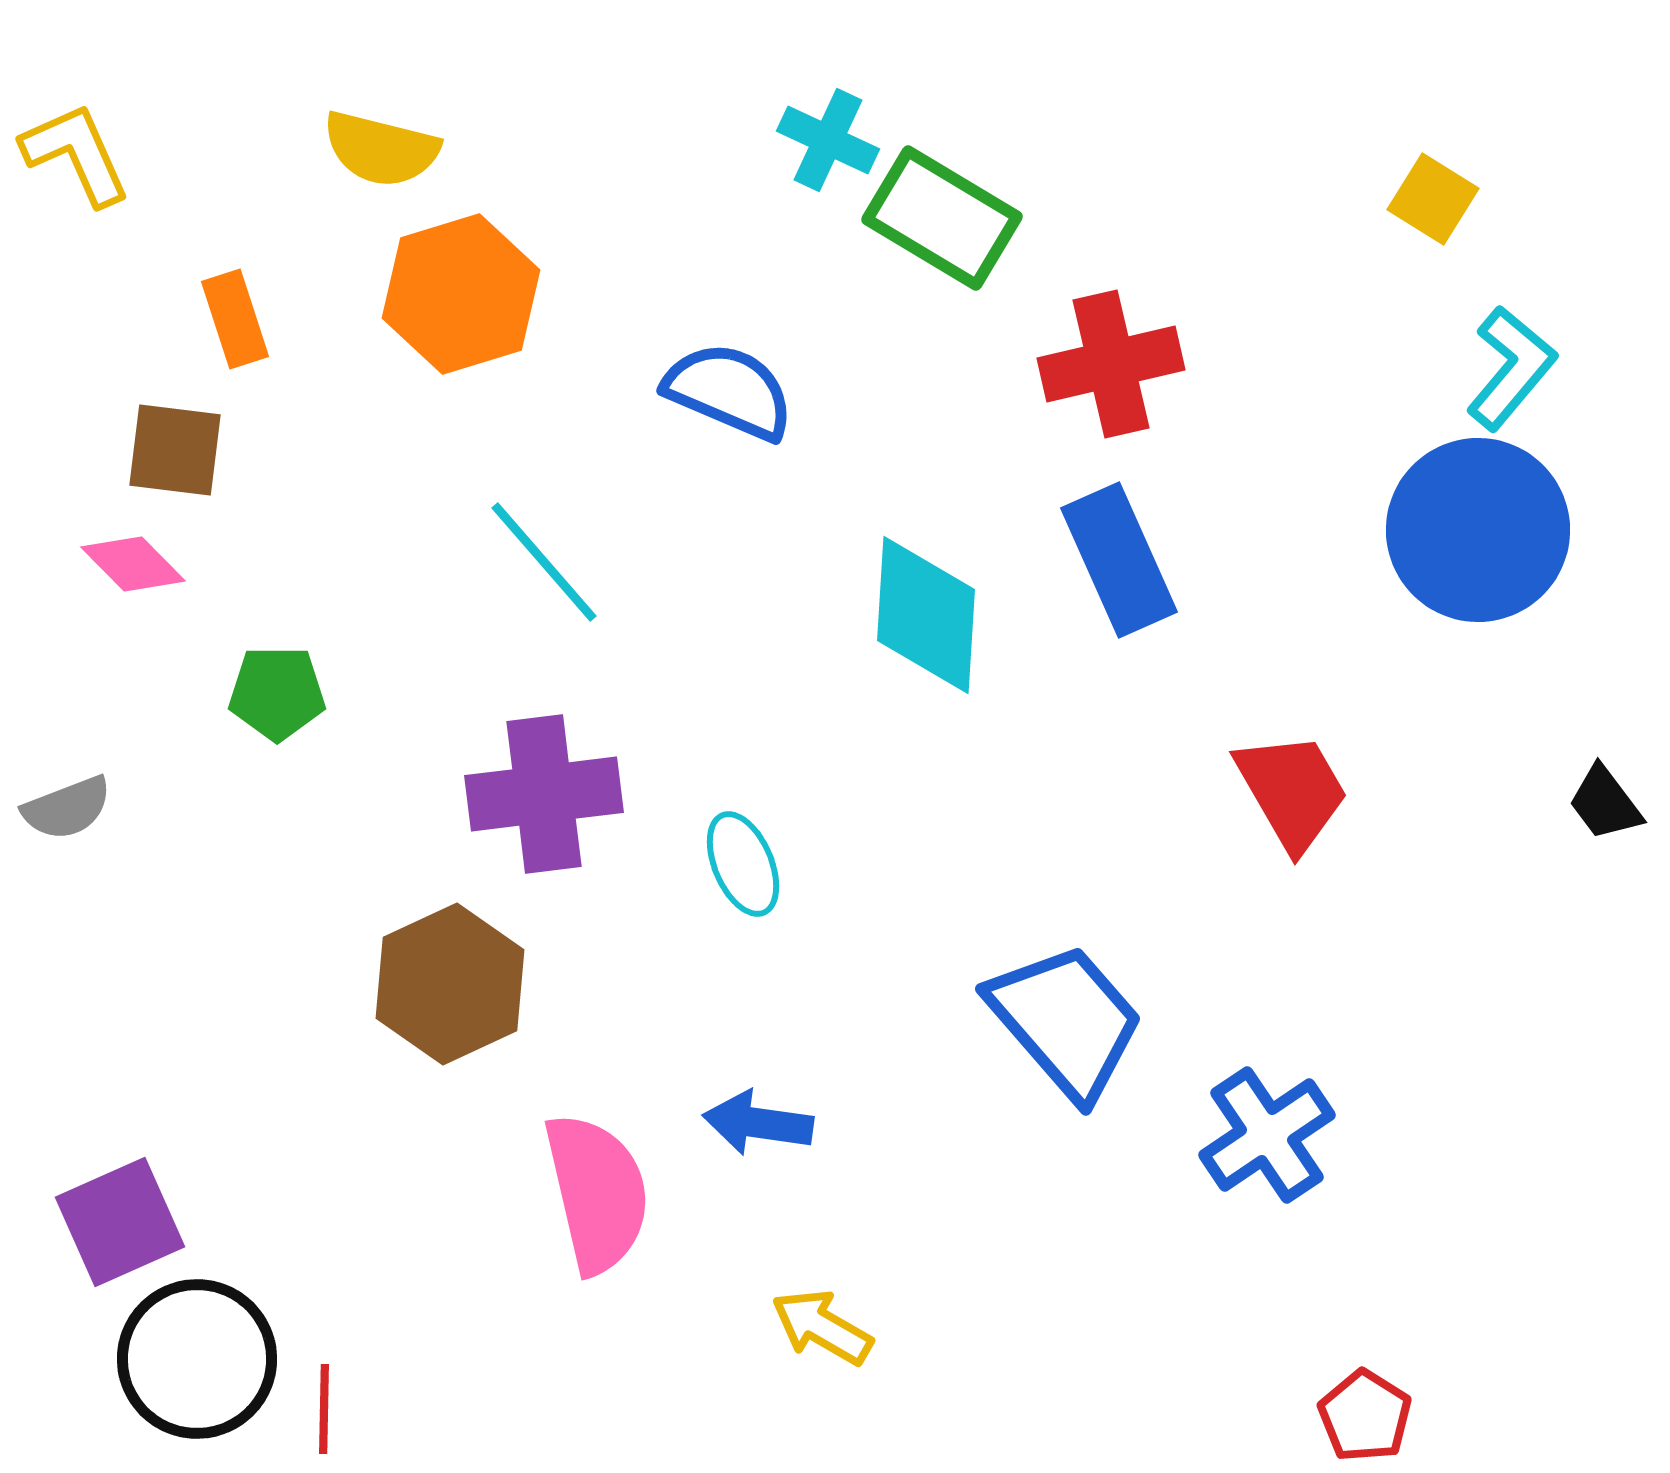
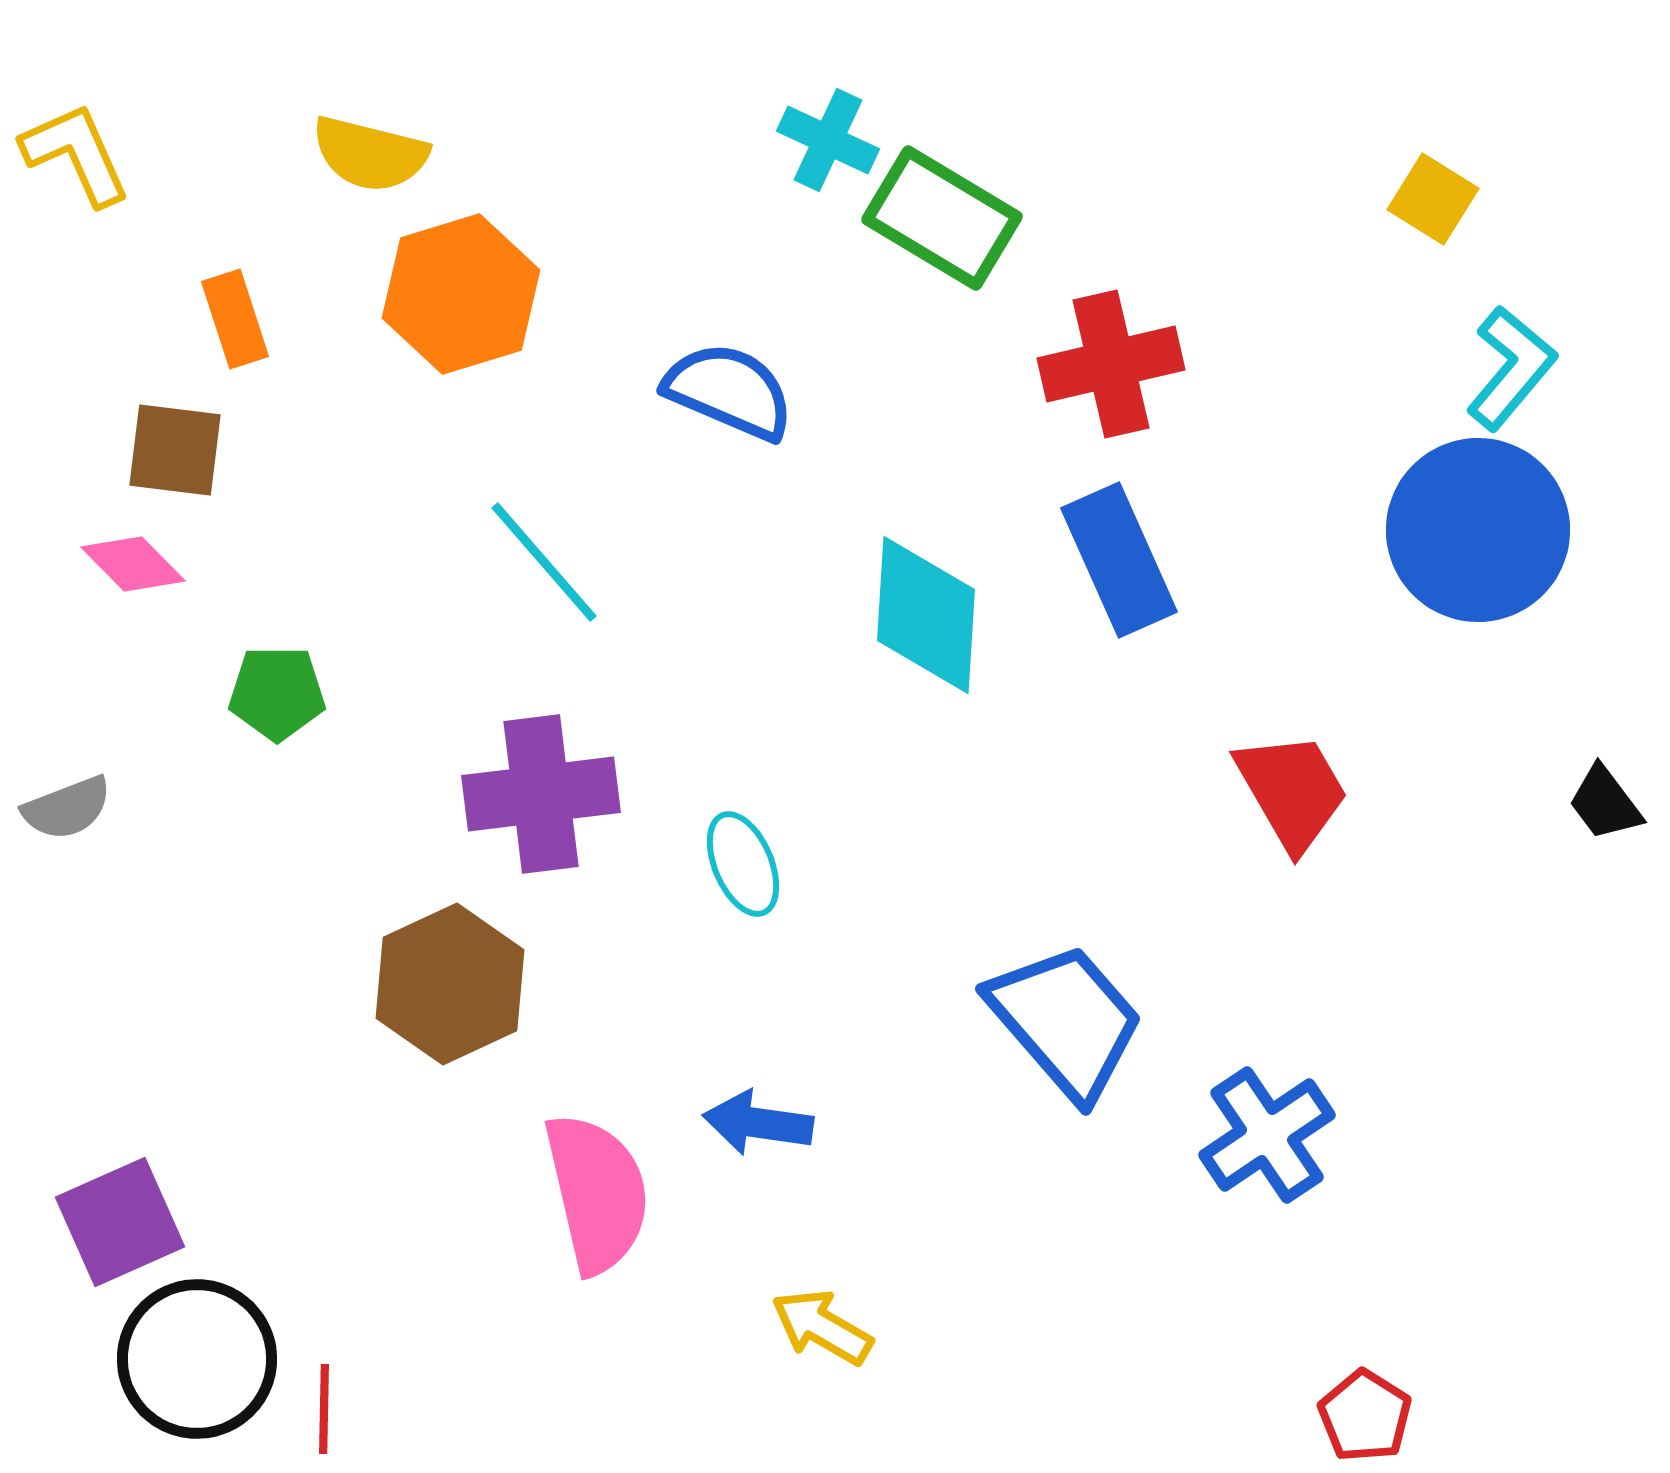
yellow semicircle: moved 11 px left, 5 px down
purple cross: moved 3 px left
